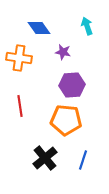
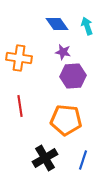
blue diamond: moved 18 px right, 4 px up
purple hexagon: moved 1 px right, 9 px up
black cross: rotated 10 degrees clockwise
